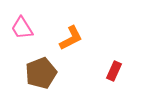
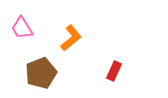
orange L-shape: rotated 12 degrees counterclockwise
